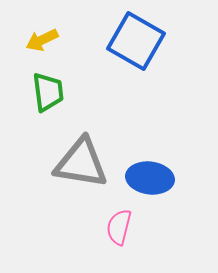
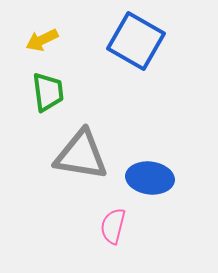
gray triangle: moved 8 px up
pink semicircle: moved 6 px left, 1 px up
